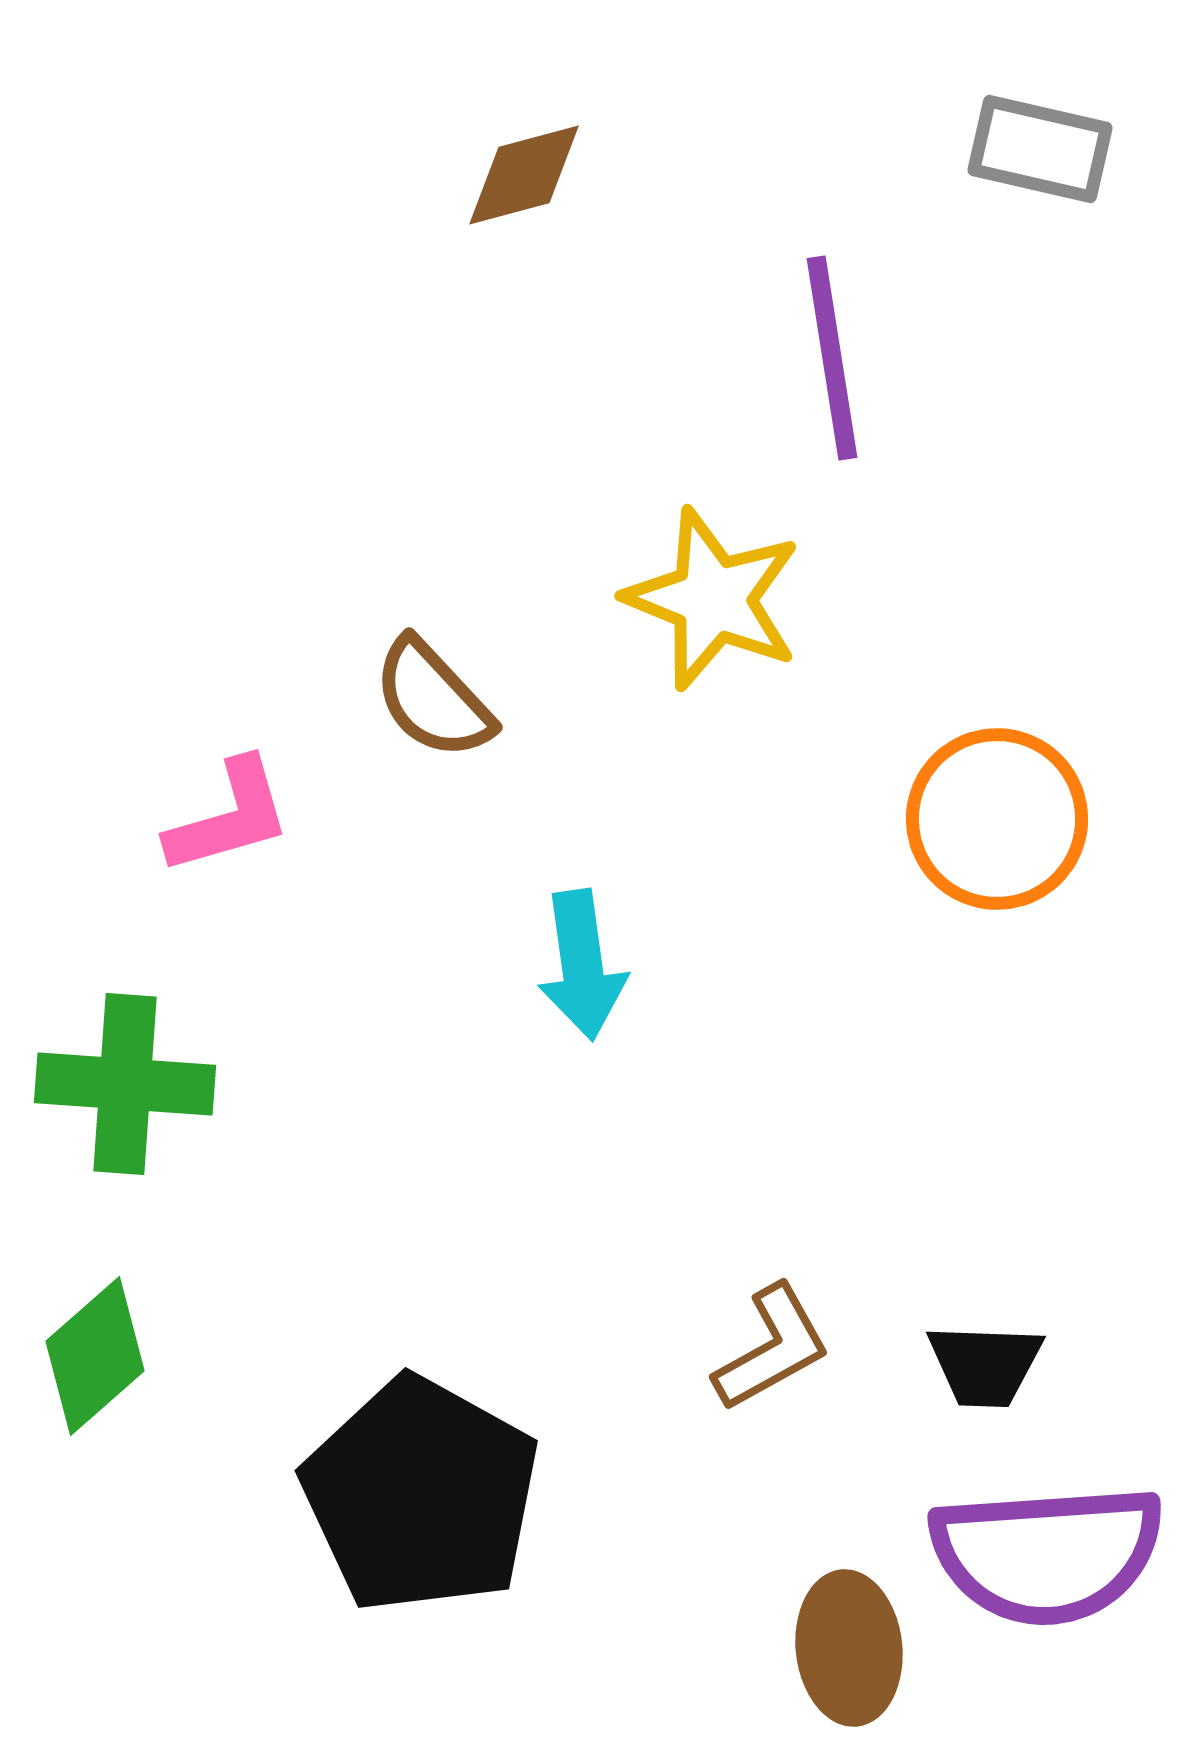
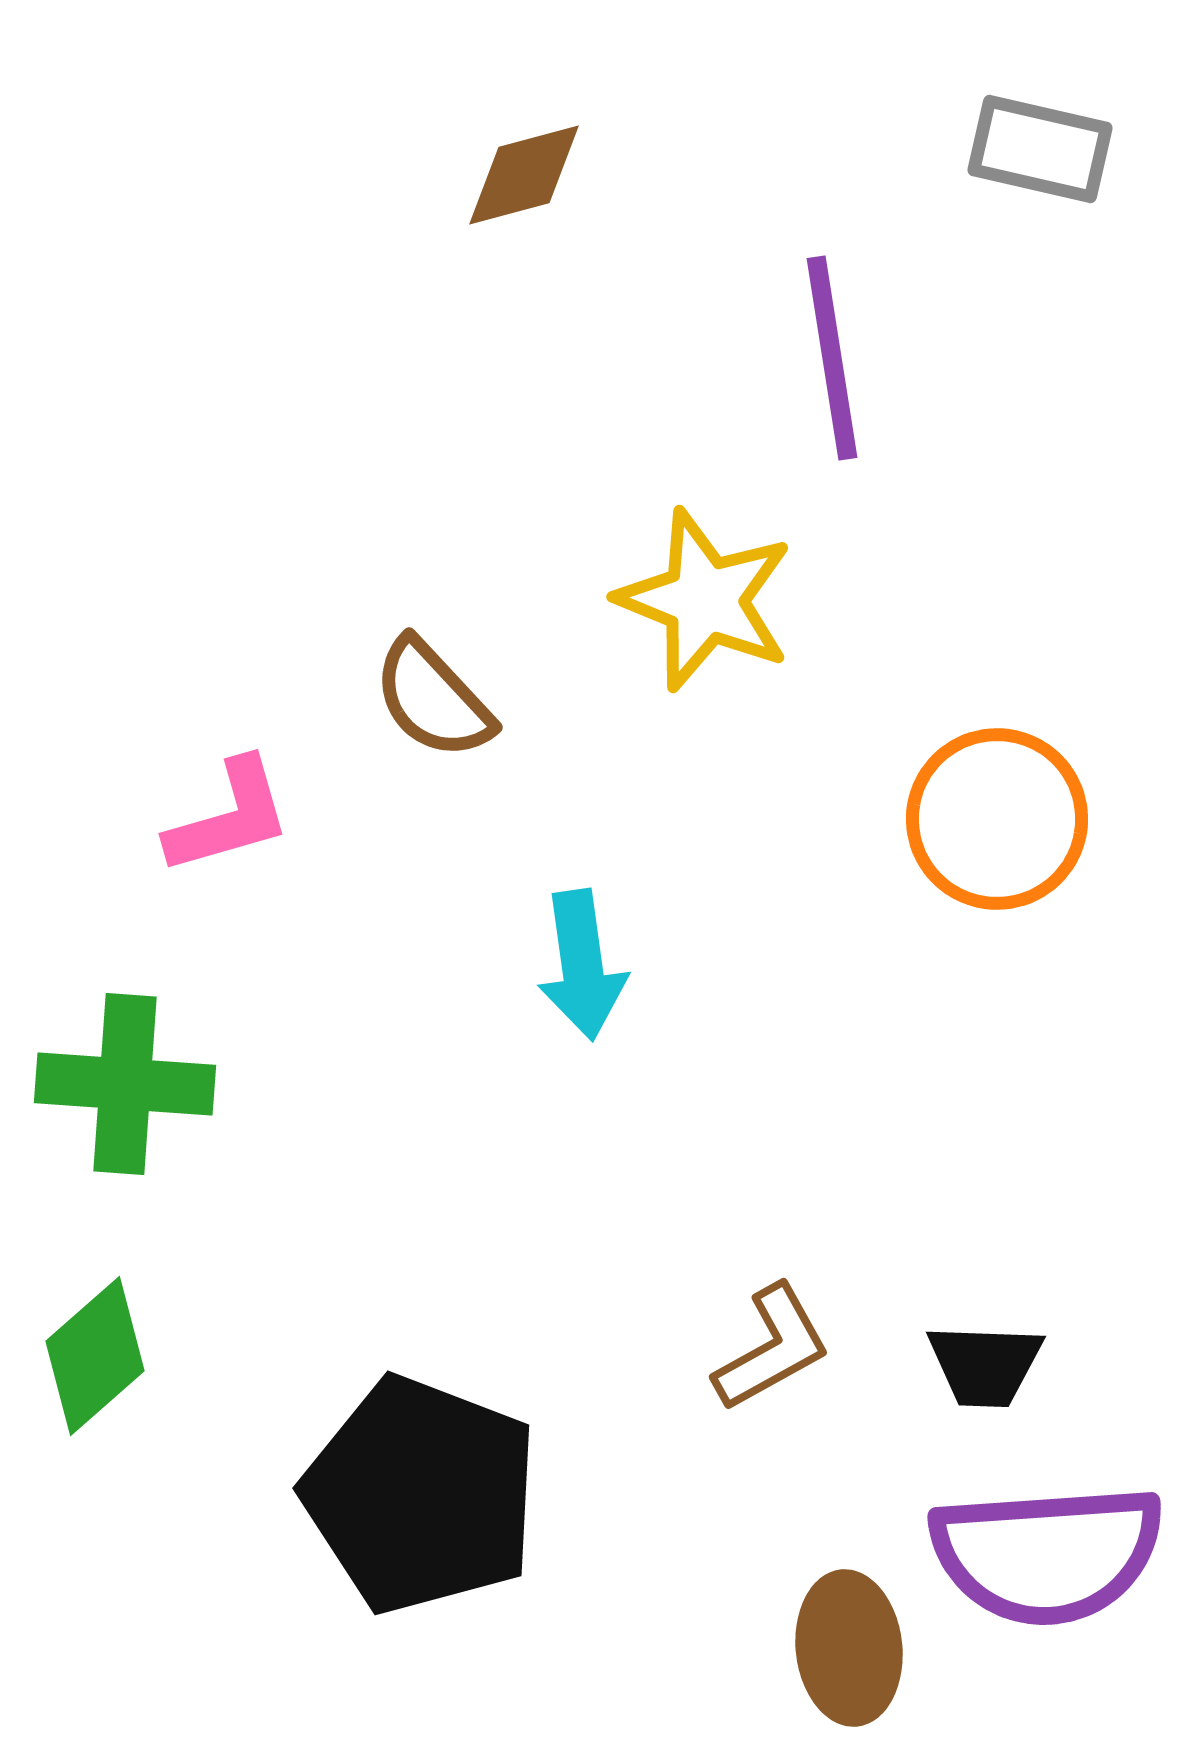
yellow star: moved 8 px left, 1 px down
black pentagon: rotated 8 degrees counterclockwise
